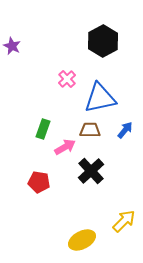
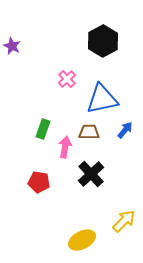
blue triangle: moved 2 px right, 1 px down
brown trapezoid: moved 1 px left, 2 px down
pink arrow: rotated 50 degrees counterclockwise
black cross: moved 3 px down
